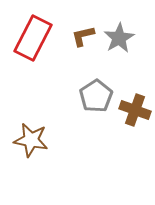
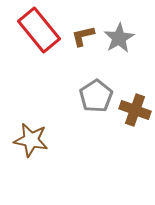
red rectangle: moved 6 px right, 8 px up; rotated 66 degrees counterclockwise
